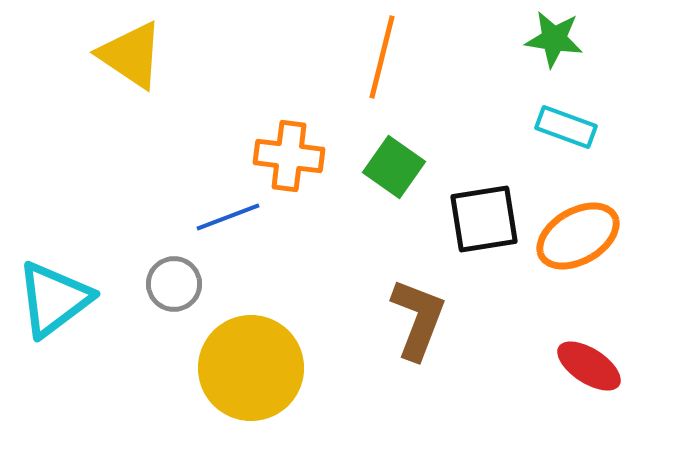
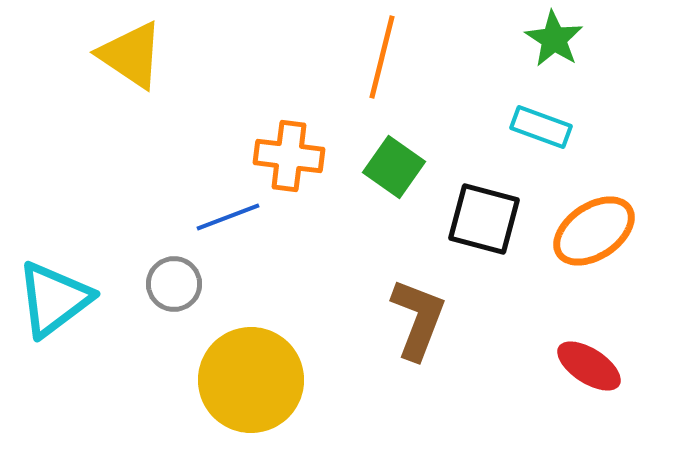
green star: rotated 24 degrees clockwise
cyan rectangle: moved 25 px left
black square: rotated 24 degrees clockwise
orange ellipse: moved 16 px right, 5 px up; rotated 4 degrees counterclockwise
yellow circle: moved 12 px down
